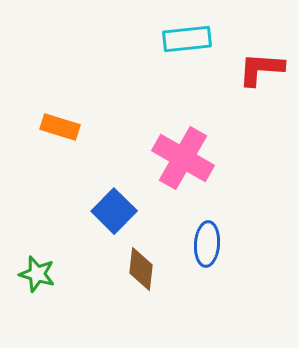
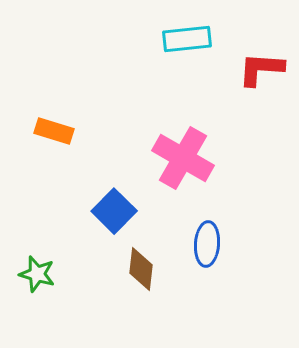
orange rectangle: moved 6 px left, 4 px down
